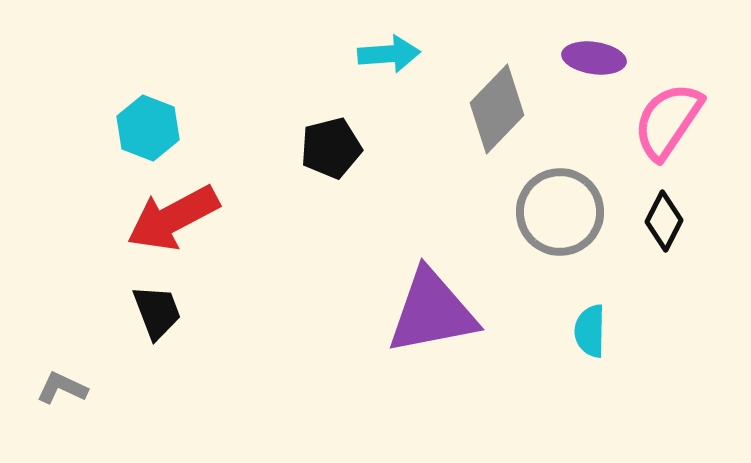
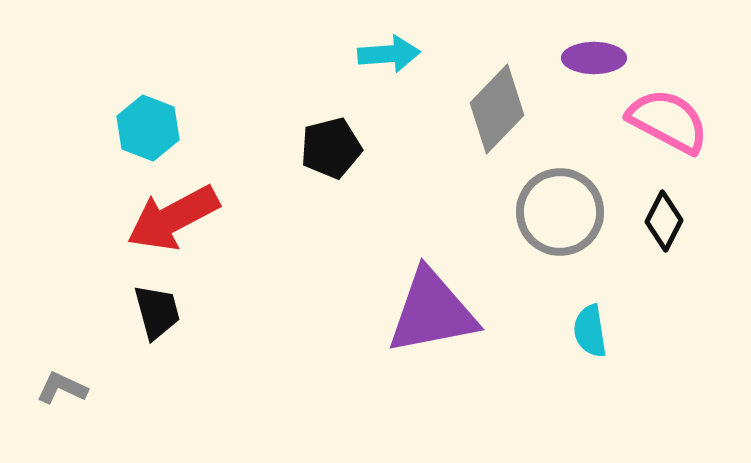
purple ellipse: rotated 8 degrees counterclockwise
pink semicircle: rotated 84 degrees clockwise
black trapezoid: rotated 6 degrees clockwise
cyan semicircle: rotated 10 degrees counterclockwise
